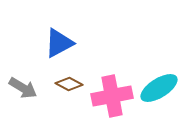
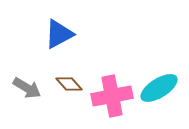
blue triangle: moved 9 px up
brown diamond: rotated 20 degrees clockwise
gray arrow: moved 4 px right
